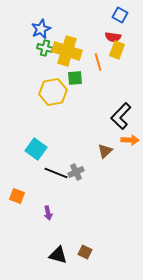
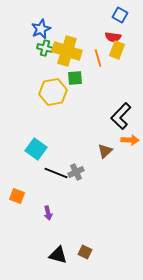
orange line: moved 4 px up
